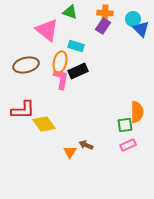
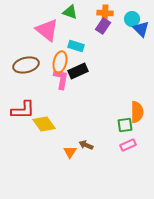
cyan circle: moved 1 px left
